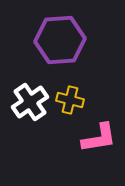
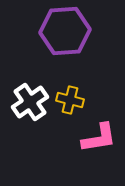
purple hexagon: moved 5 px right, 9 px up
